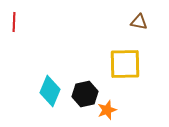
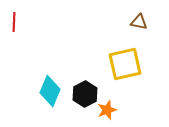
yellow square: rotated 12 degrees counterclockwise
black hexagon: rotated 15 degrees counterclockwise
